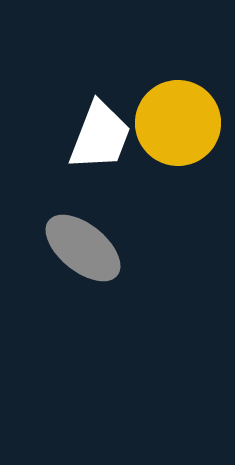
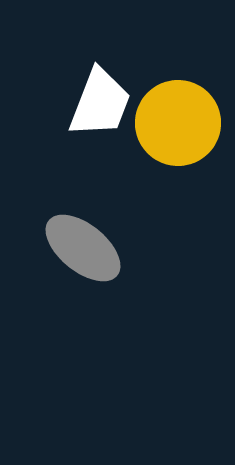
white trapezoid: moved 33 px up
